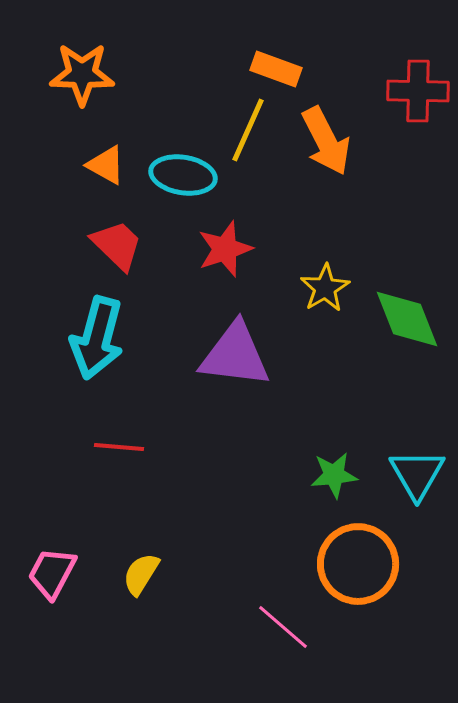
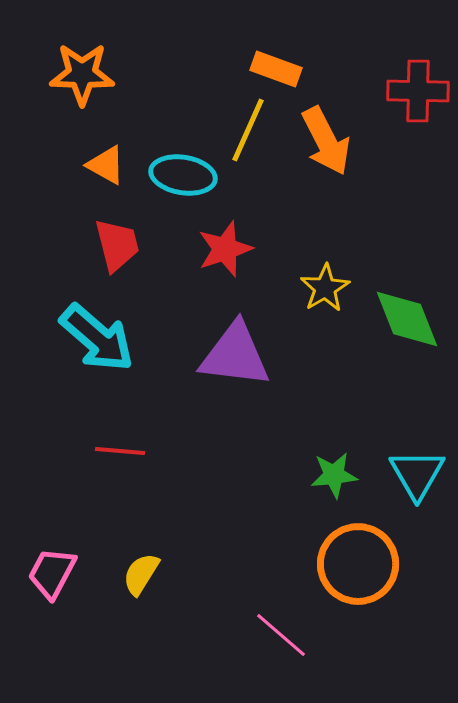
red trapezoid: rotated 32 degrees clockwise
cyan arrow: rotated 64 degrees counterclockwise
red line: moved 1 px right, 4 px down
pink line: moved 2 px left, 8 px down
